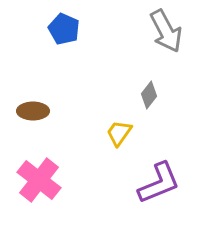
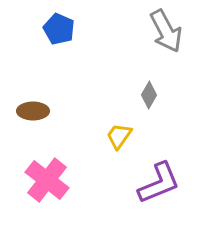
blue pentagon: moved 5 px left
gray diamond: rotated 8 degrees counterclockwise
yellow trapezoid: moved 3 px down
pink cross: moved 8 px right
